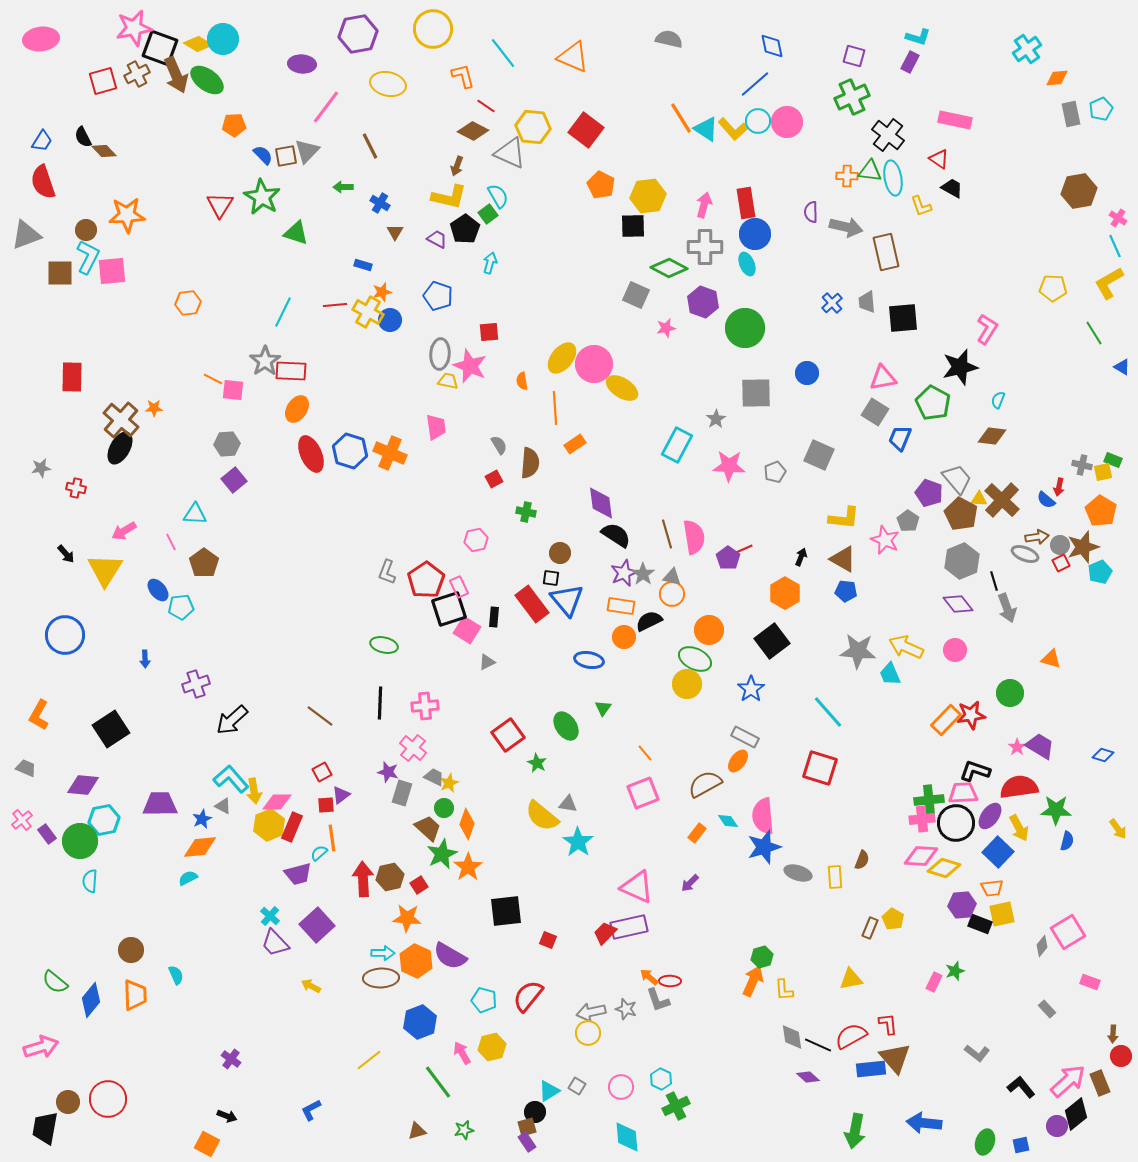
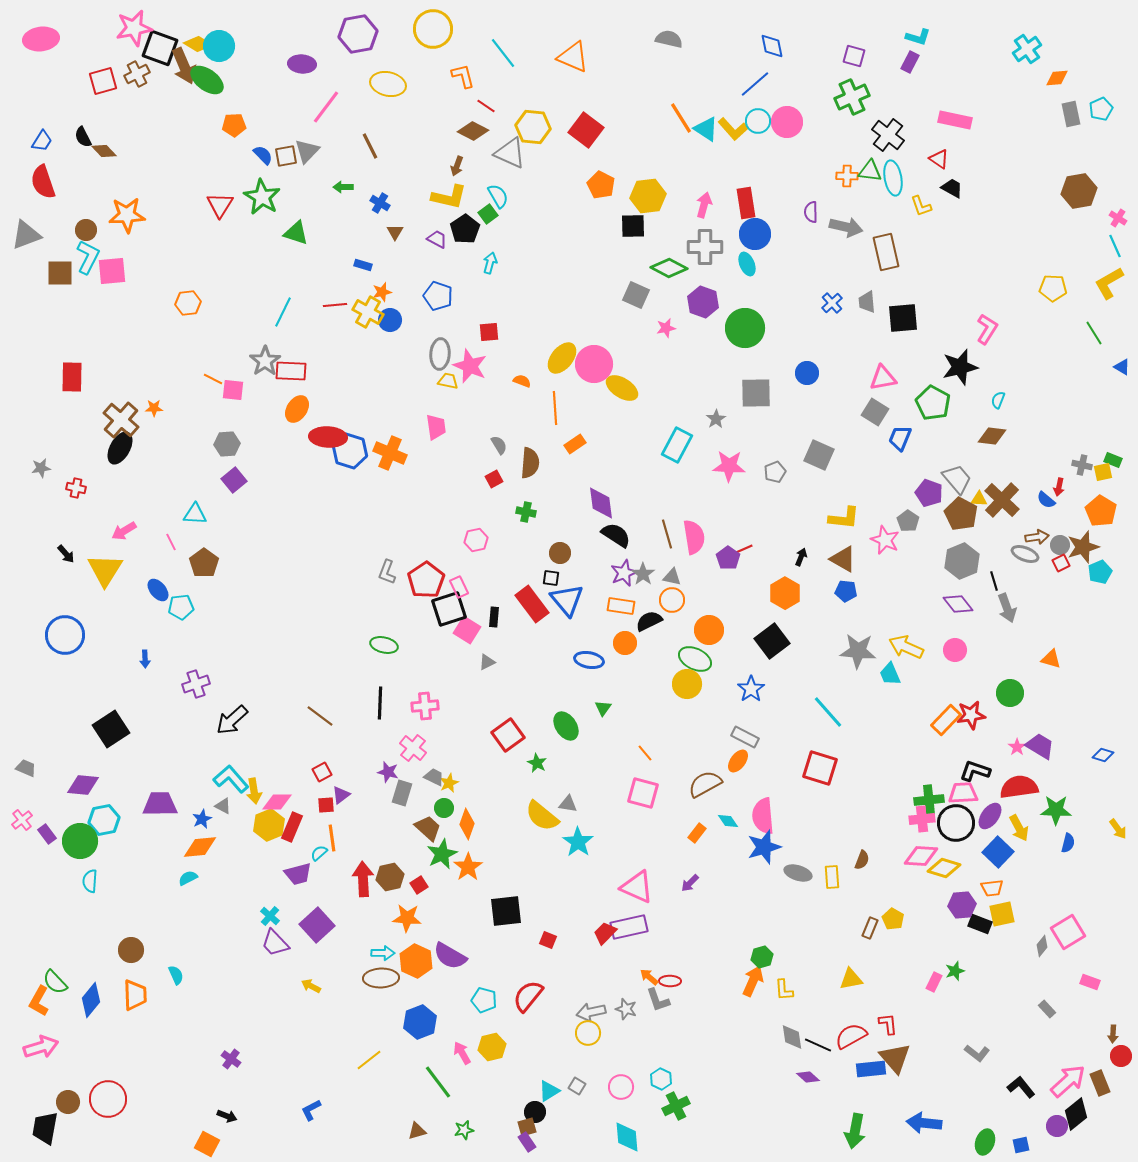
cyan circle at (223, 39): moved 4 px left, 7 px down
brown arrow at (176, 75): moved 8 px right, 9 px up
orange semicircle at (522, 381): rotated 120 degrees clockwise
red ellipse at (311, 454): moved 17 px right, 17 px up; rotated 63 degrees counterclockwise
orange circle at (672, 594): moved 6 px down
orange circle at (624, 637): moved 1 px right, 6 px down
orange L-shape at (39, 715): moved 286 px down
pink square at (643, 793): rotated 36 degrees clockwise
blue semicircle at (1067, 841): moved 1 px right, 2 px down
yellow rectangle at (835, 877): moved 3 px left
green semicircle at (55, 982): rotated 8 degrees clockwise
